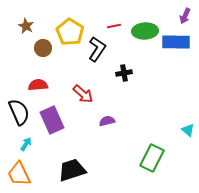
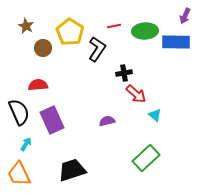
red arrow: moved 53 px right
cyan triangle: moved 33 px left, 15 px up
green rectangle: moved 6 px left; rotated 20 degrees clockwise
